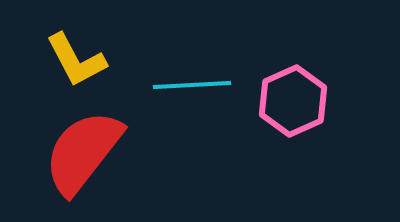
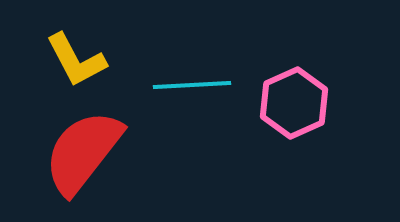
pink hexagon: moved 1 px right, 2 px down
